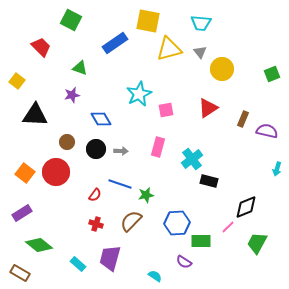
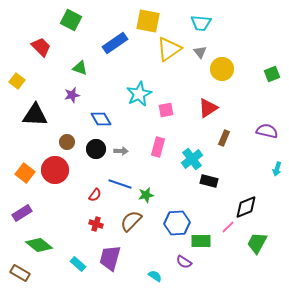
yellow triangle at (169, 49): rotated 20 degrees counterclockwise
brown rectangle at (243, 119): moved 19 px left, 19 px down
red circle at (56, 172): moved 1 px left, 2 px up
